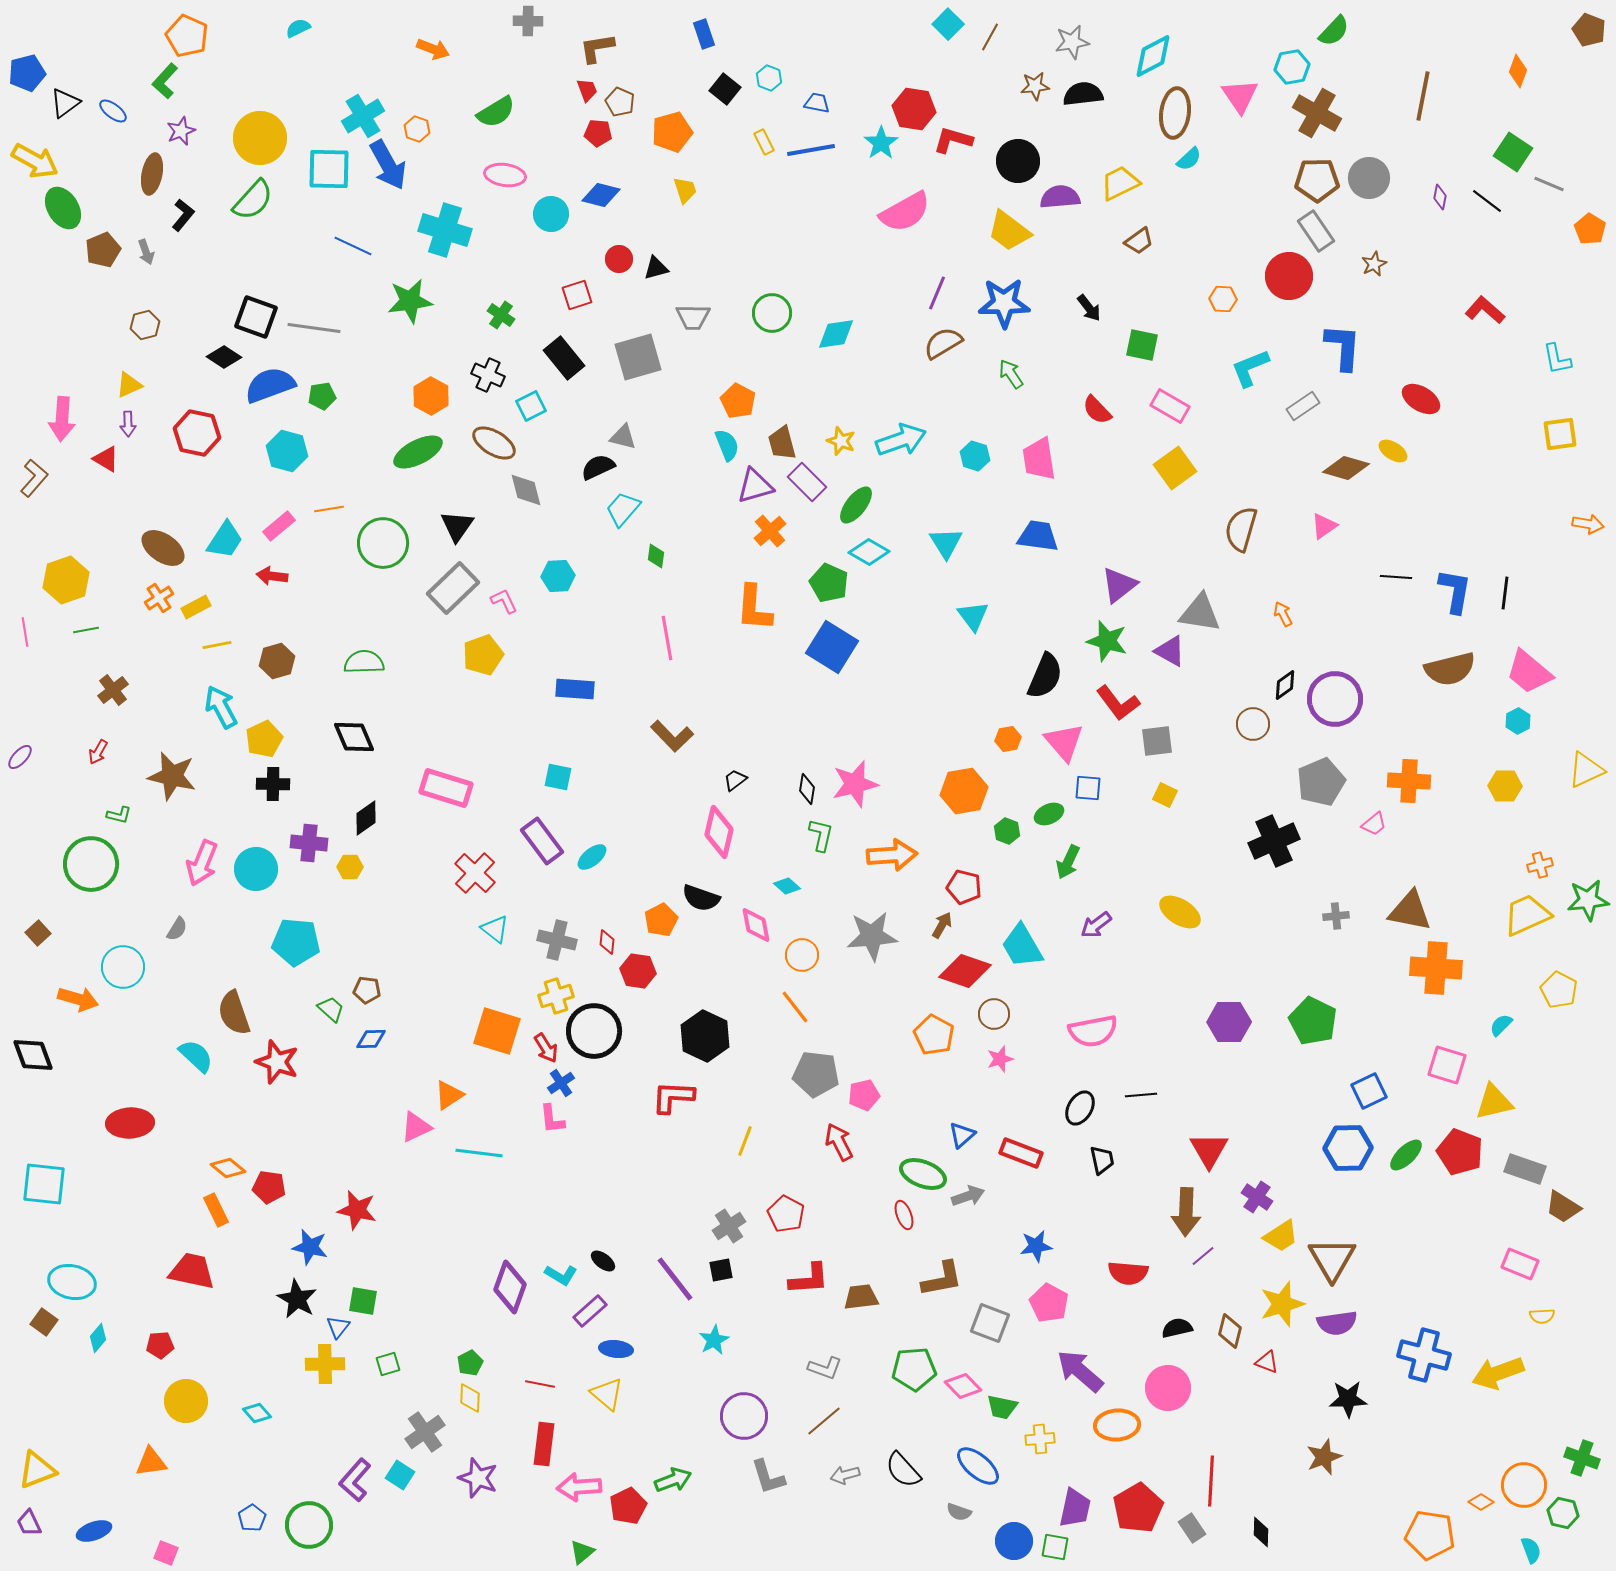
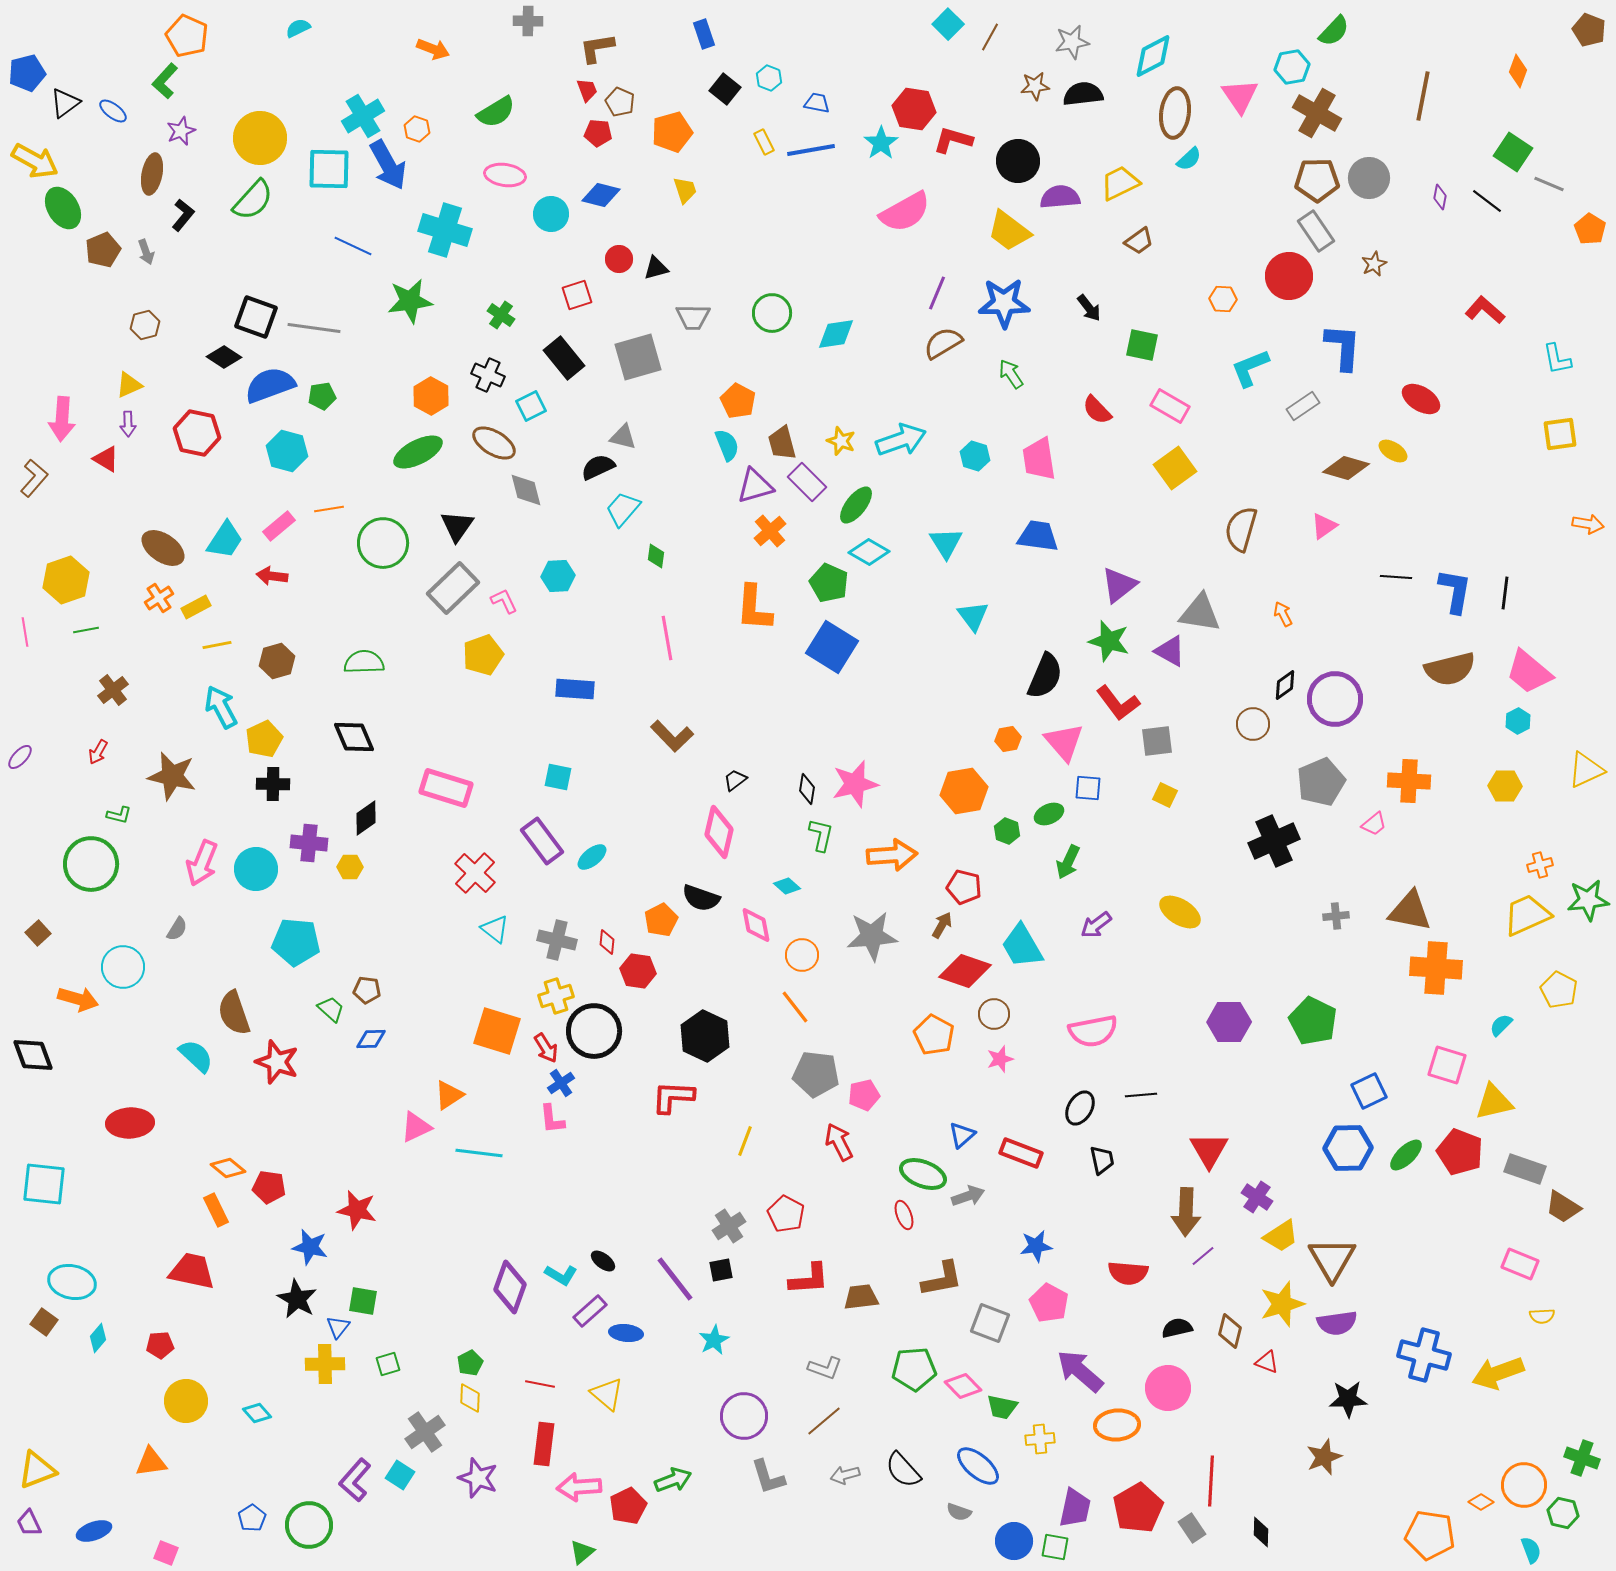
green star at (1107, 641): moved 2 px right
blue ellipse at (616, 1349): moved 10 px right, 16 px up
